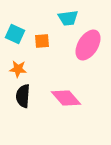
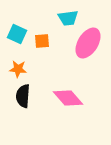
cyan square: moved 2 px right
pink ellipse: moved 2 px up
pink diamond: moved 2 px right
